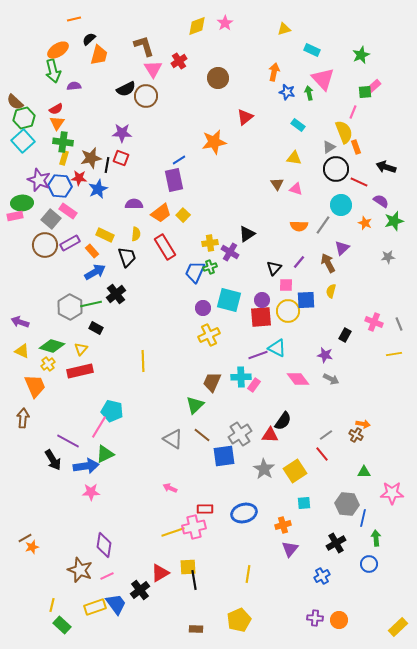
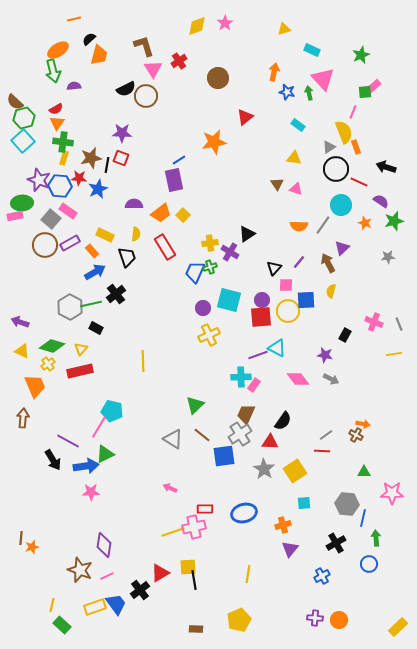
brown trapezoid at (212, 382): moved 34 px right, 32 px down
red triangle at (270, 435): moved 7 px down
red line at (322, 454): moved 3 px up; rotated 49 degrees counterclockwise
brown line at (25, 538): moved 4 px left; rotated 56 degrees counterclockwise
